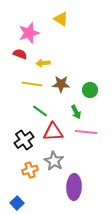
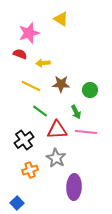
yellow line: moved 1 px left, 2 px down; rotated 18 degrees clockwise
red triangle: moved 4 px right, 2 px up
gray star: moved 2 px right, 3 px up
